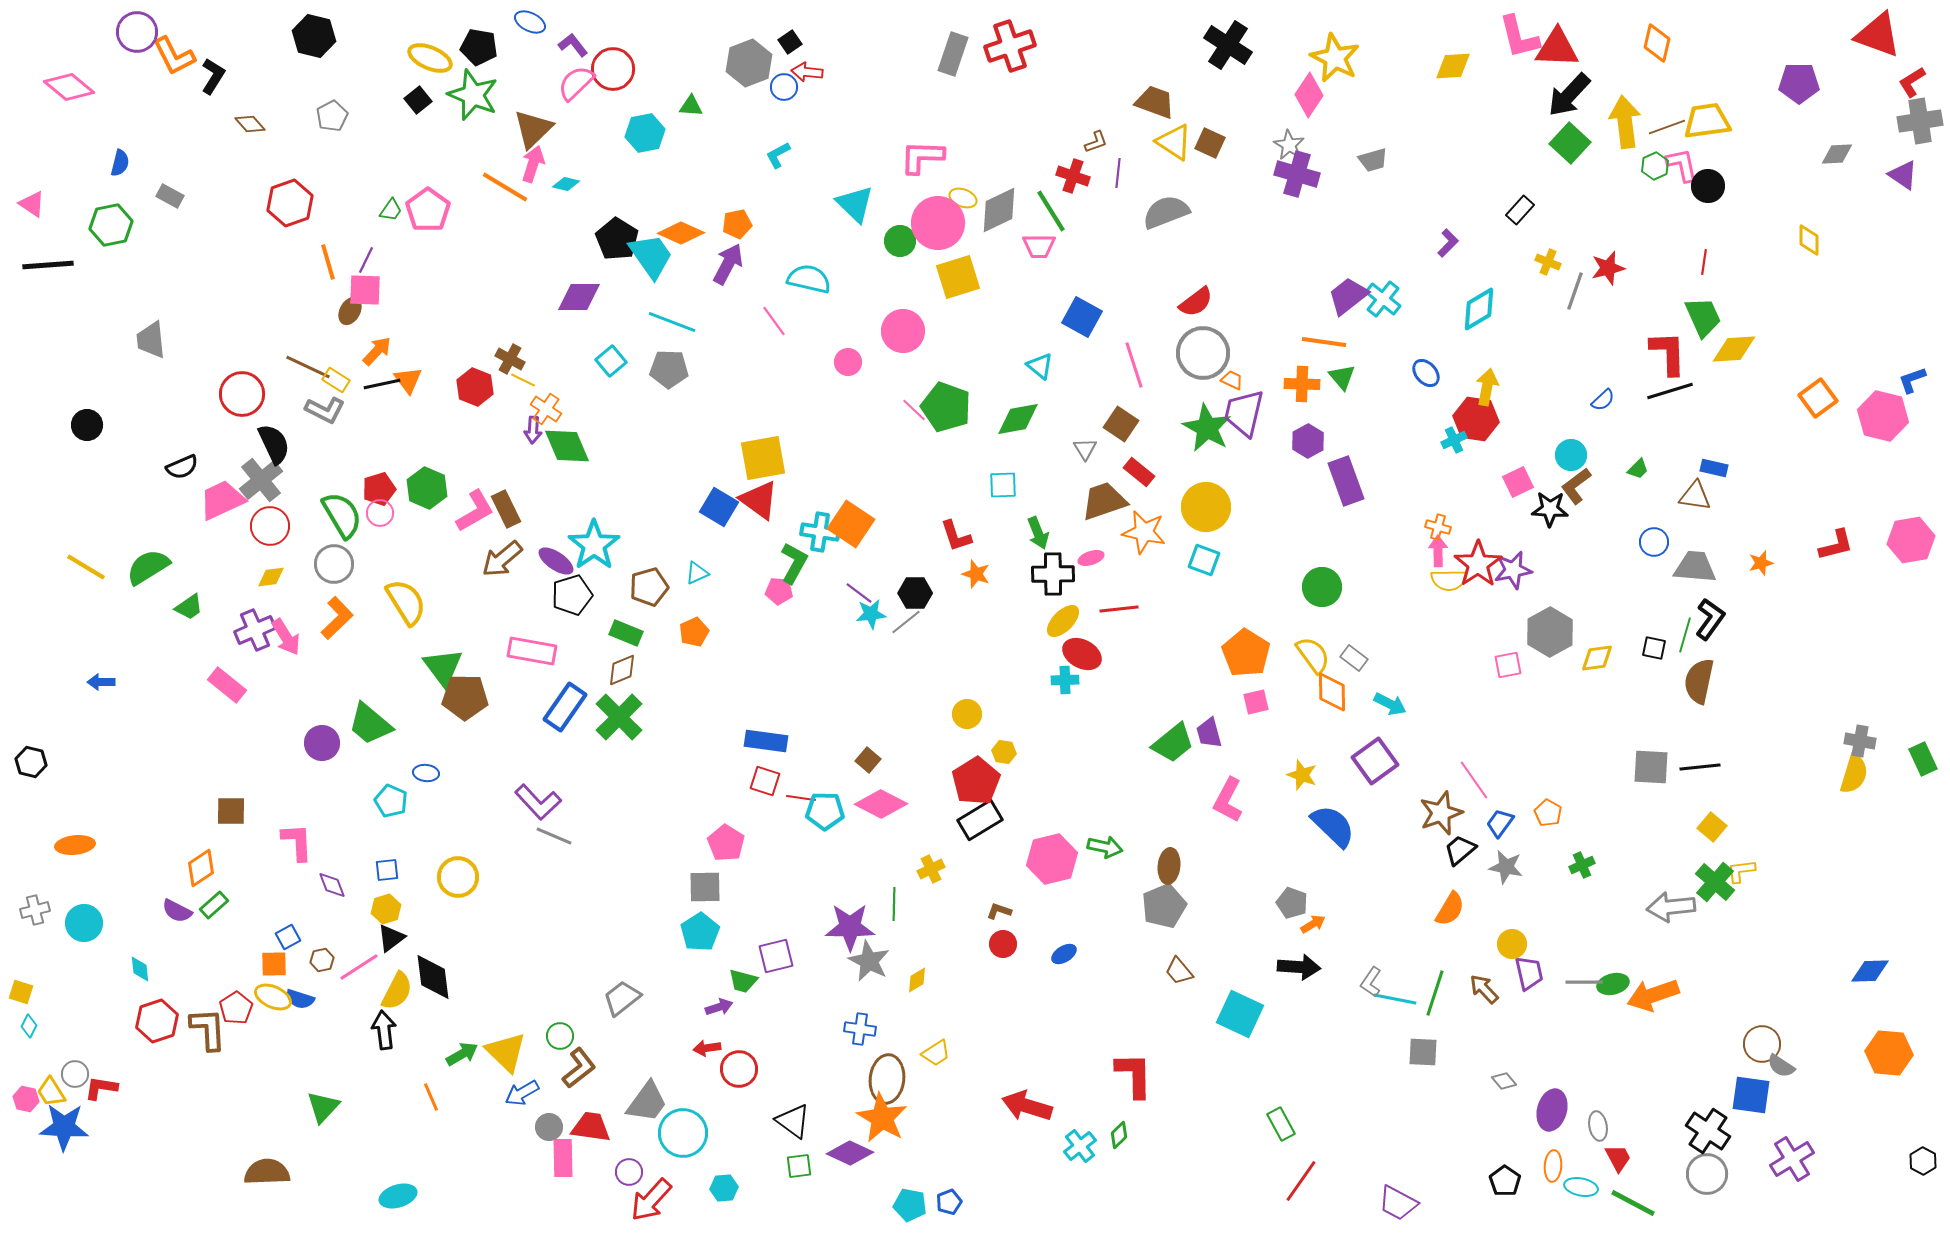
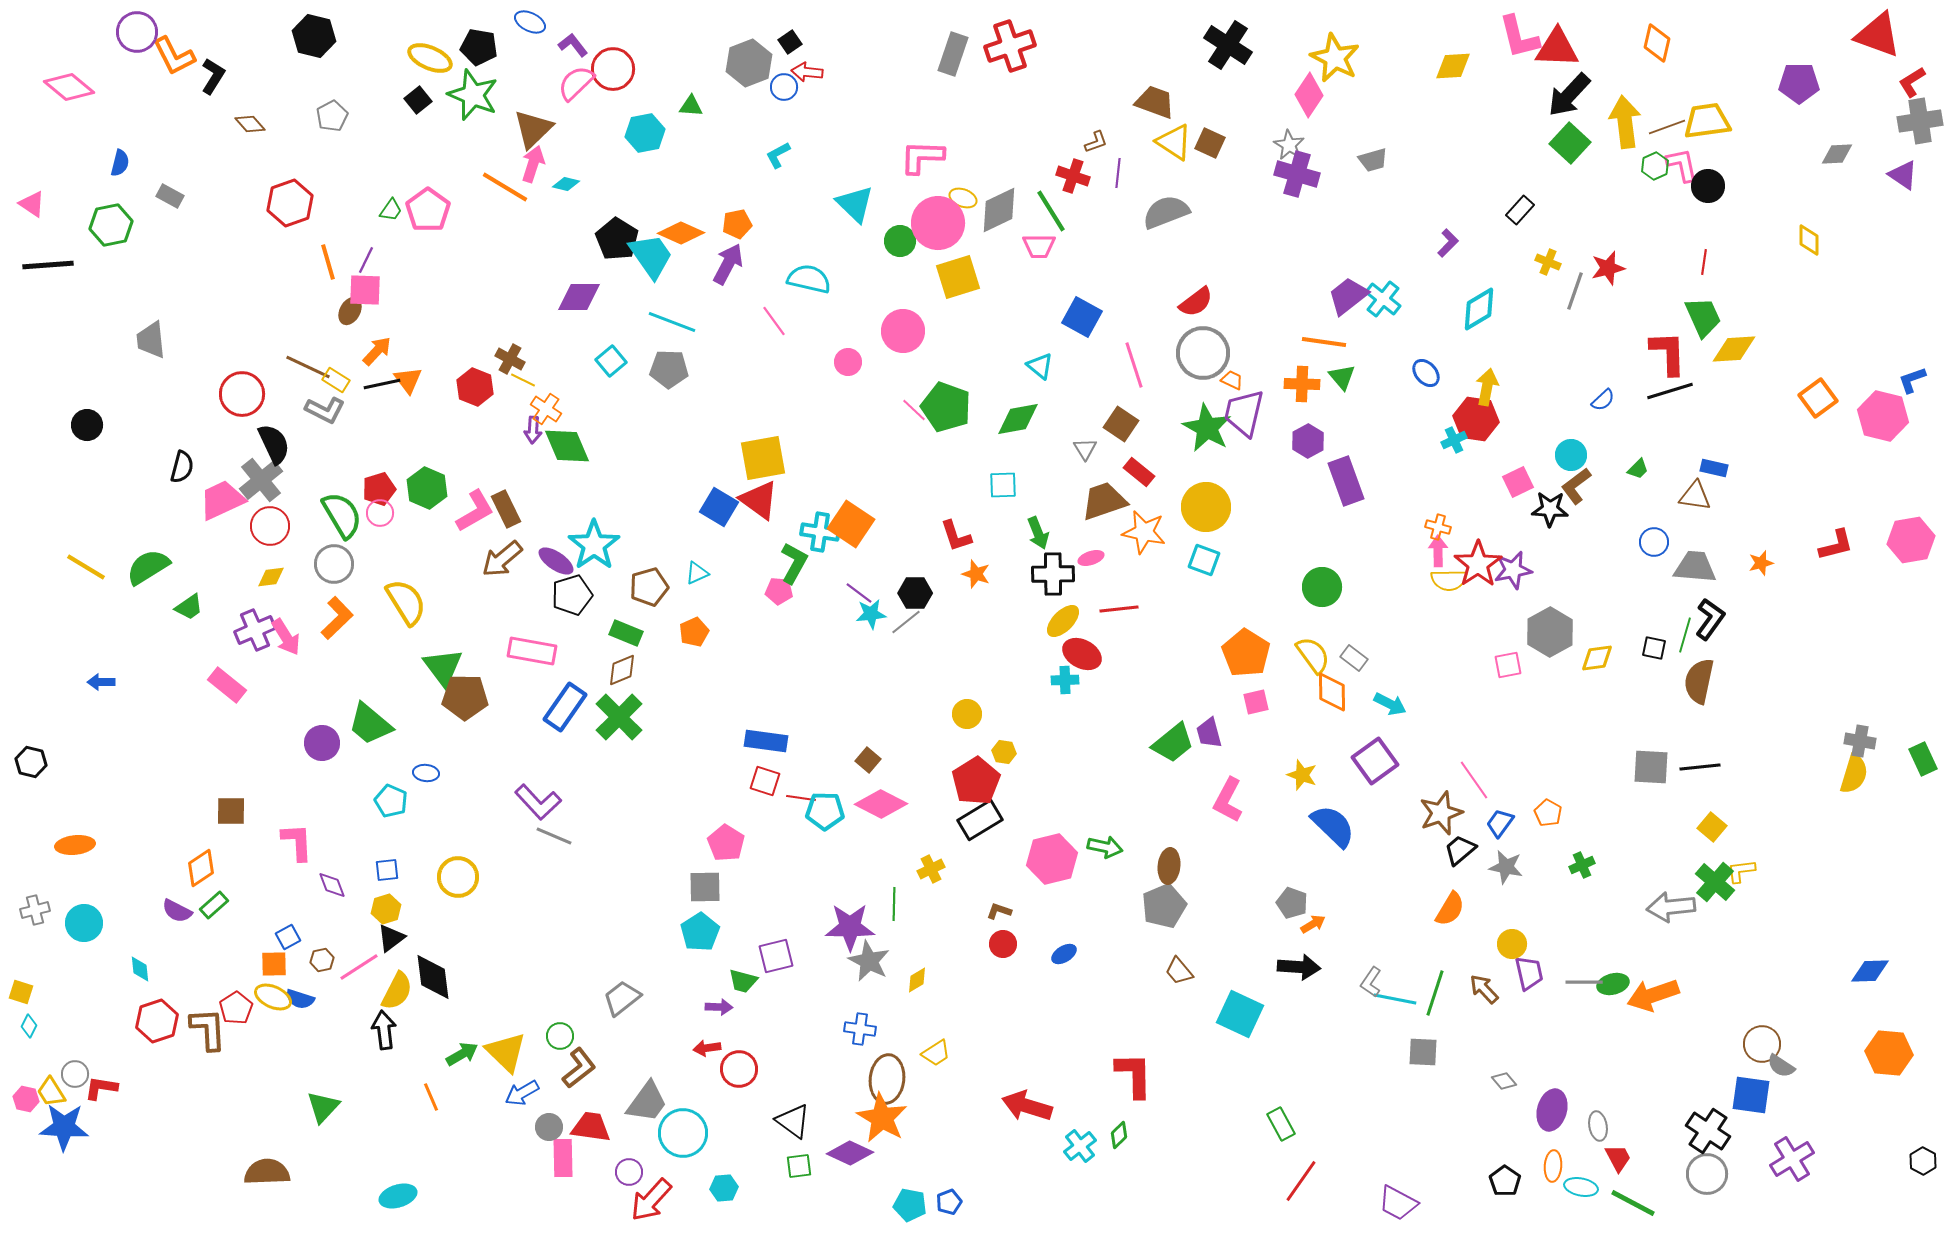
black semicircle at (182, 467): rotated 52 degrees counterclockwise
purple arrow at (719, 1007): rotated 20 degrees clockwise
